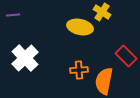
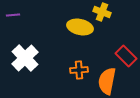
yellow cross: rotated 12 degrees counterclockwise
orange semicircle: moved 3 px right
